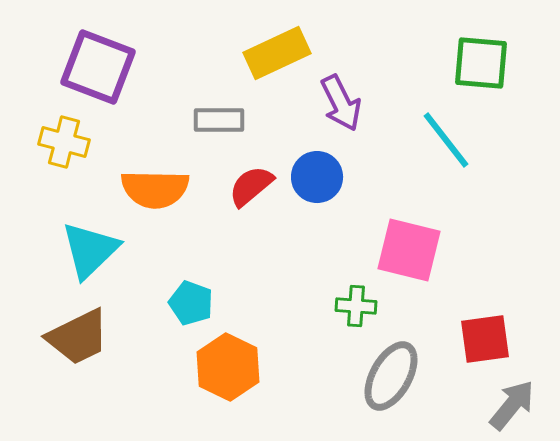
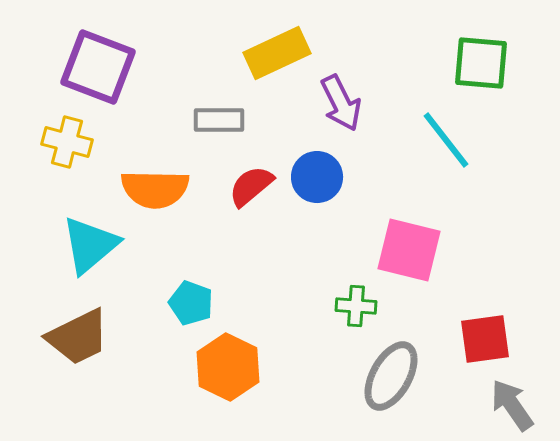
yellow cross: moved 3 px right
cyan triangle: moved 5 px up; rotated 4 degrees clockwise
gray arrow: rotated 74 degrees counterclockwise
